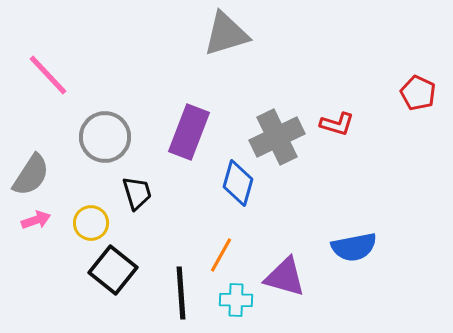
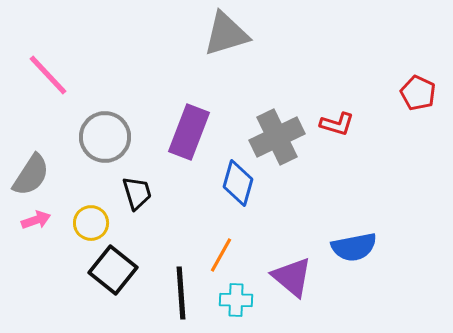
purple triangle: moved 7 px right; rotated 24 degrees clockwise
